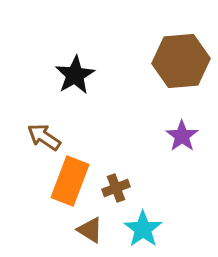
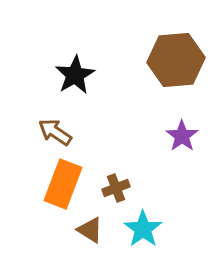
brown hexagon: moved 5 px left, 1 px up
brown arrow: moved 11 px right, 5 px up
orange rectangle: moved 7 px left, 3 px down
